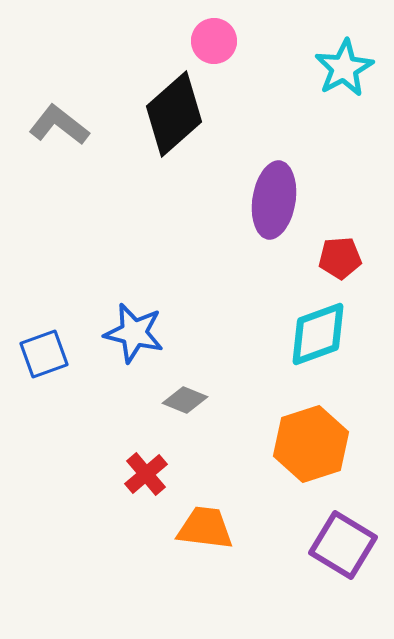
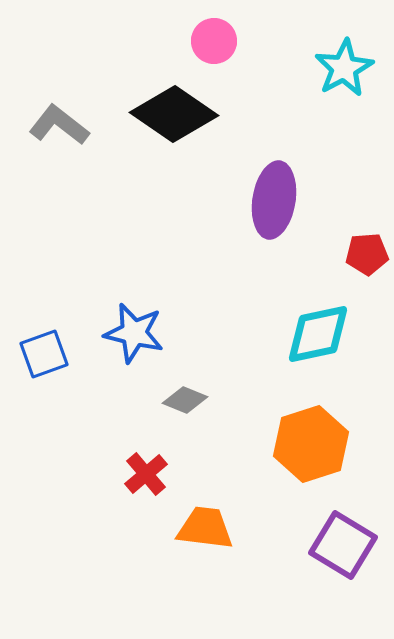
black diamond: rotated 76 degrees clockwise
red pentagon: moved 27 px right, 4 px up
cyan diamond: rotated 8 degrees clockwise
